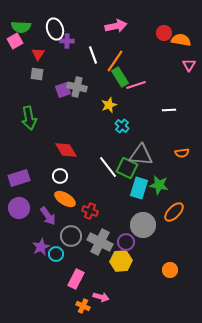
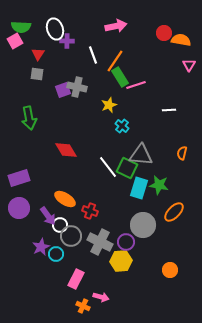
orange semicircle at (182, 153): rotated 112 degrees clockwise
white circle at (60, 176): moved 49 px down
